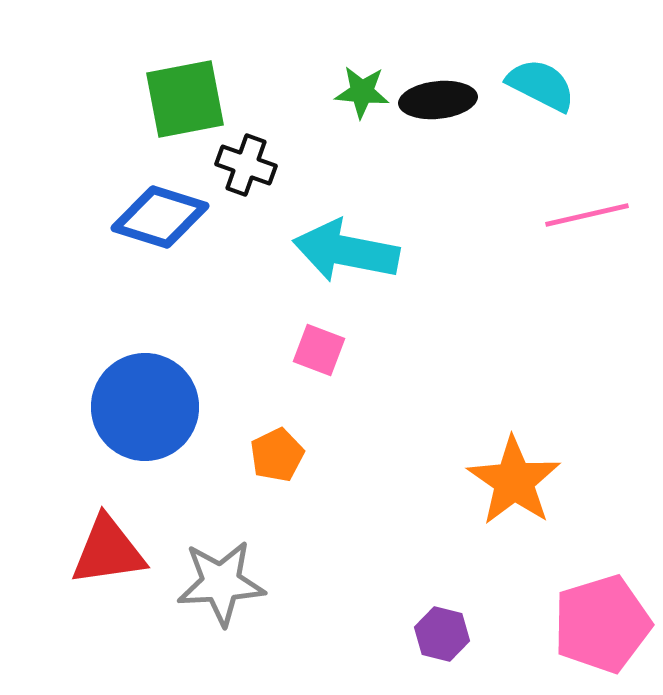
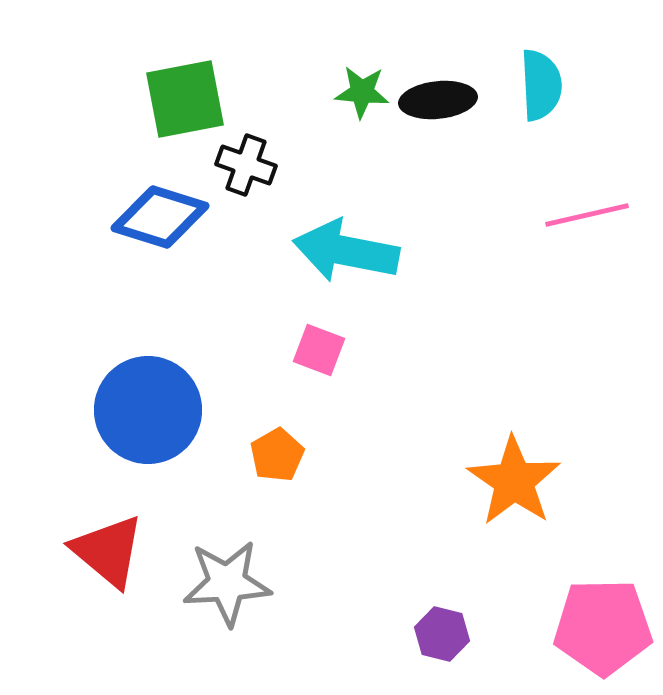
cyan semicircle: rotated 60 degrees clockwise
blue circle: moved 3 px right, 3 px down
orange pentagon: rotated 4 degrees counterclockwise
red triangle: rotated 48 degrees clockwise
gray star: moved 6 px right
pink pentagon: moved 1 px right, 3 px down; rotated 16 degrees clockwise
